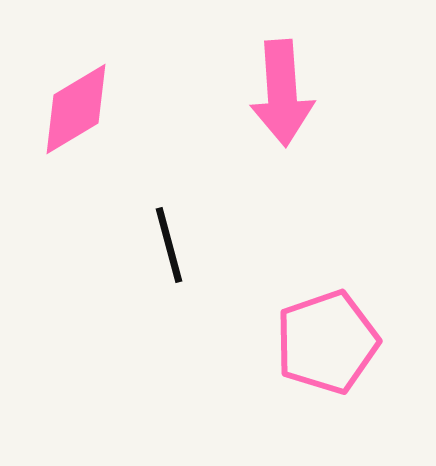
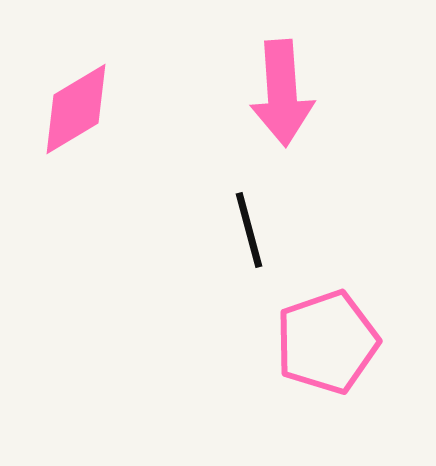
black line: moved 80 px right, 15 px up
